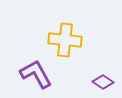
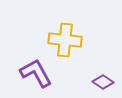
purple L-shape: moved 1 px up
